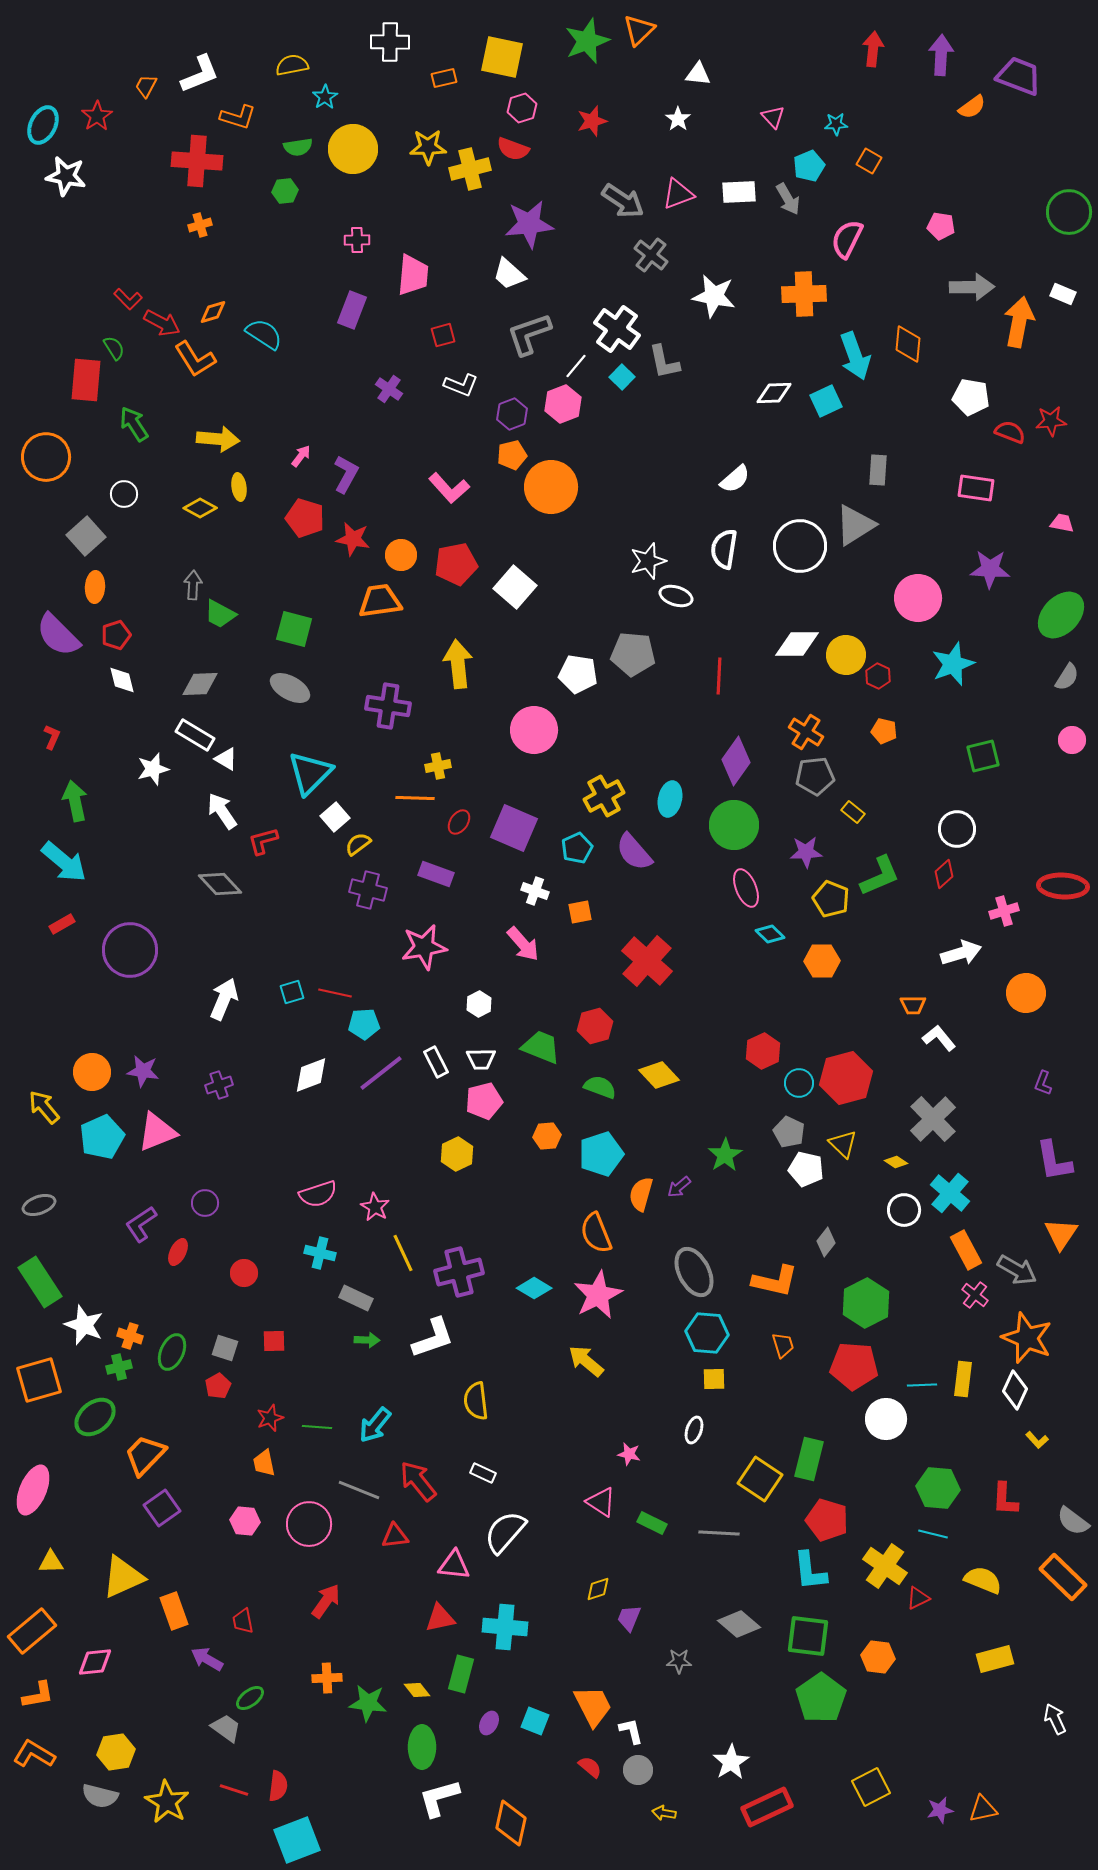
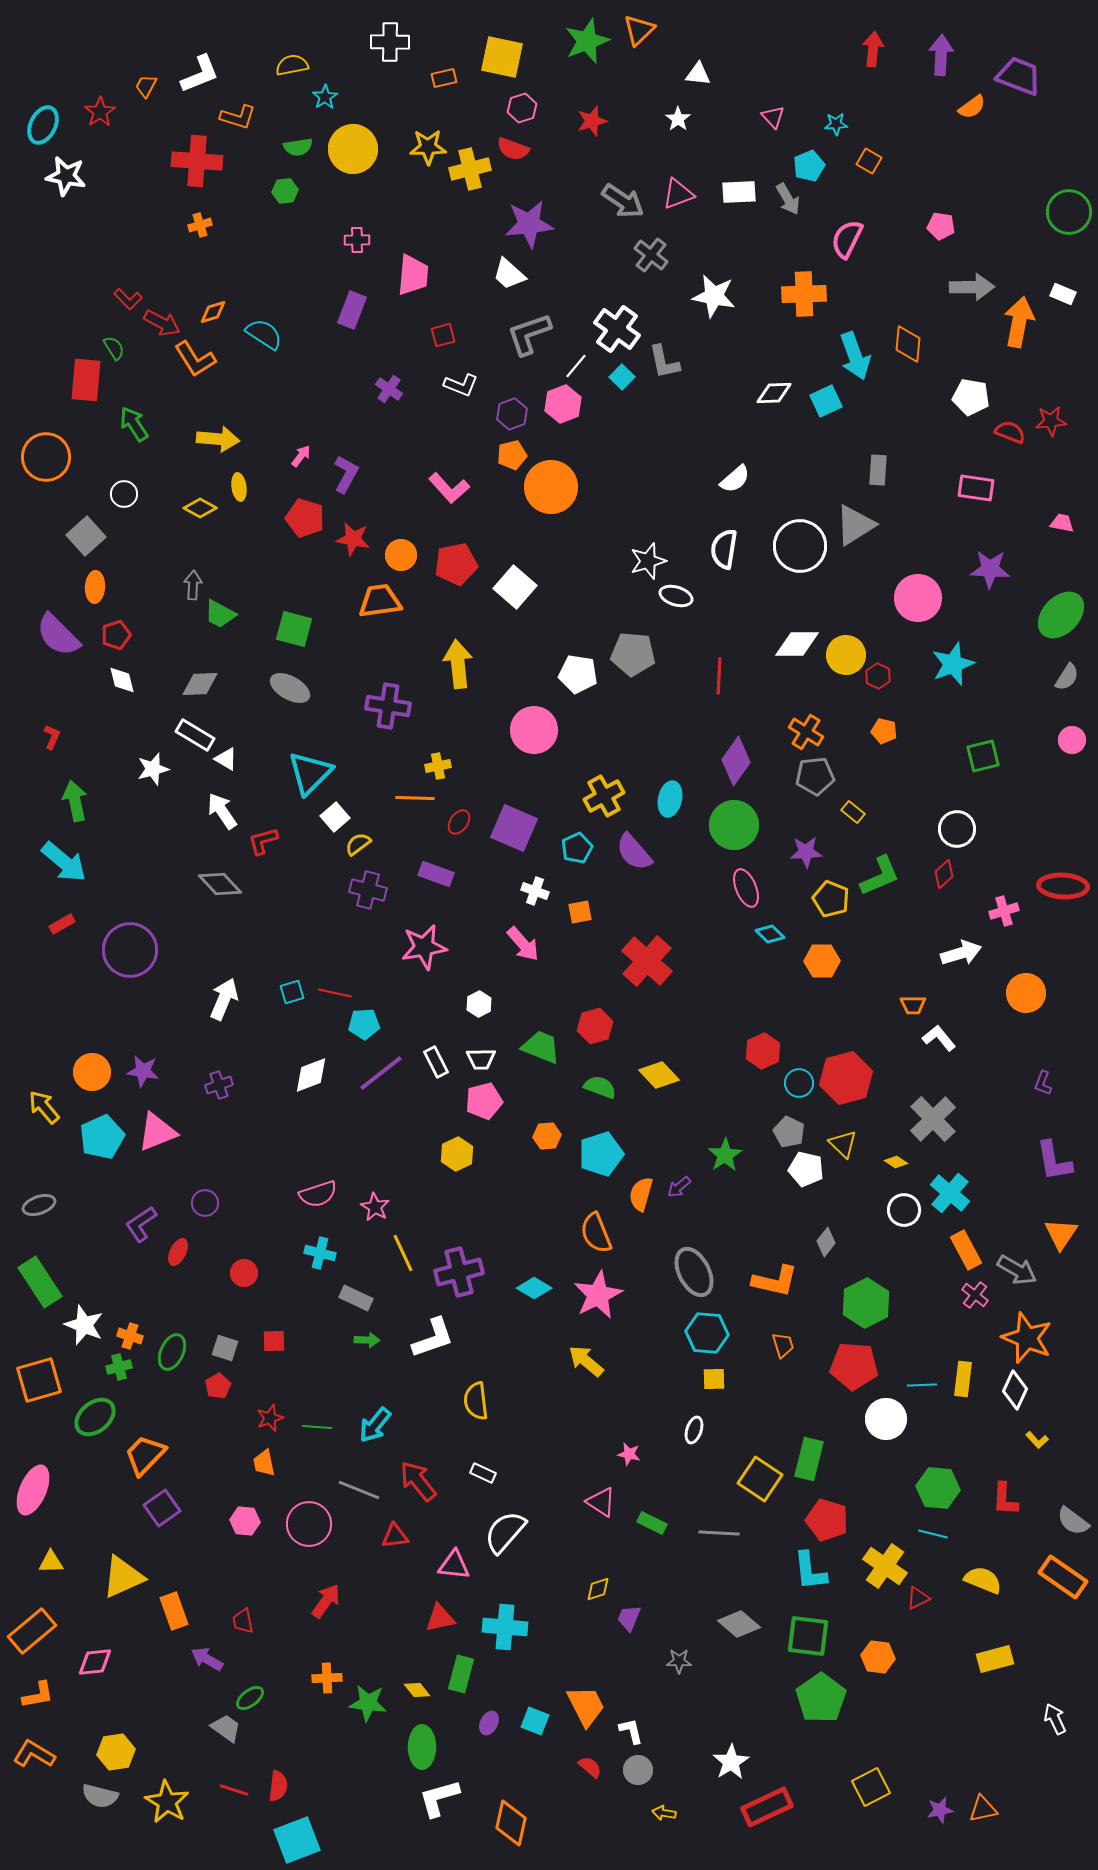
red star at (97, 116): moved 3 px right, 4 px up
orange rectangle at (1063, 1577): rotated 9 degrees counterclockwise
orange trapezoid at (593, 1706): moved 7 px left
